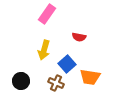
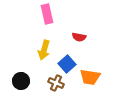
pink rectangle: rotated 48 degrees counterclockwise
